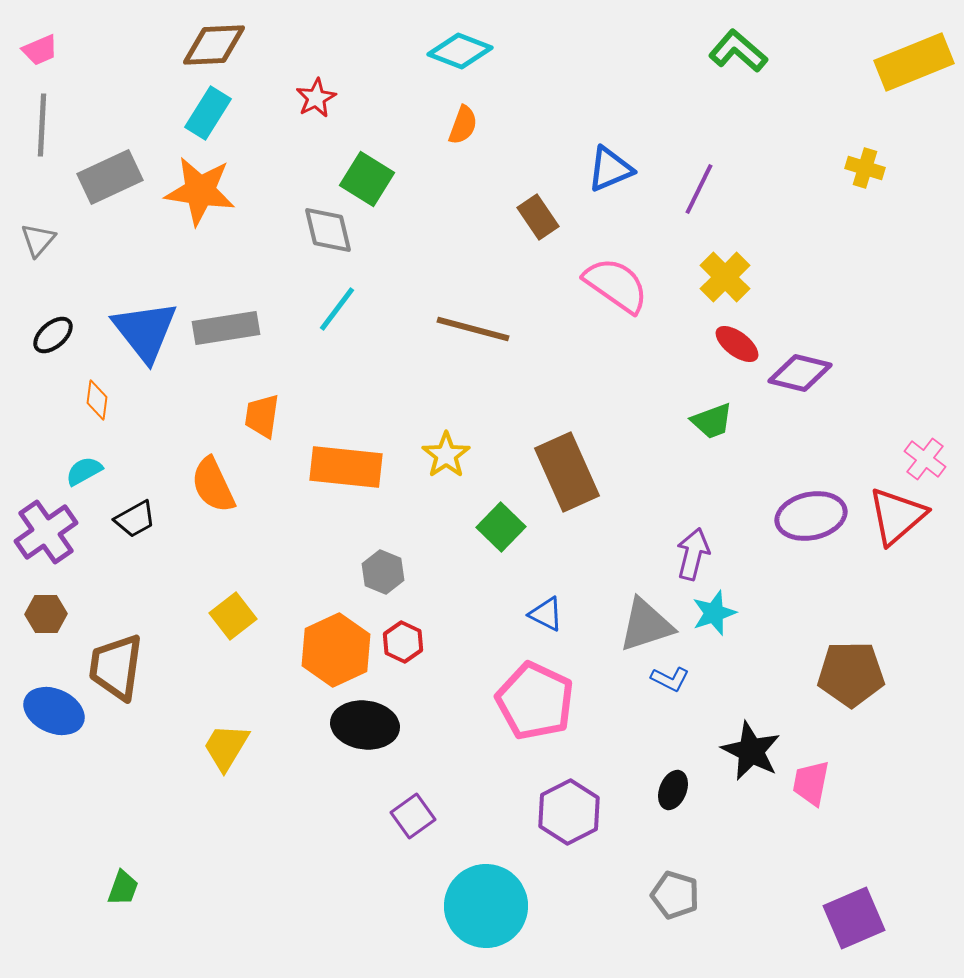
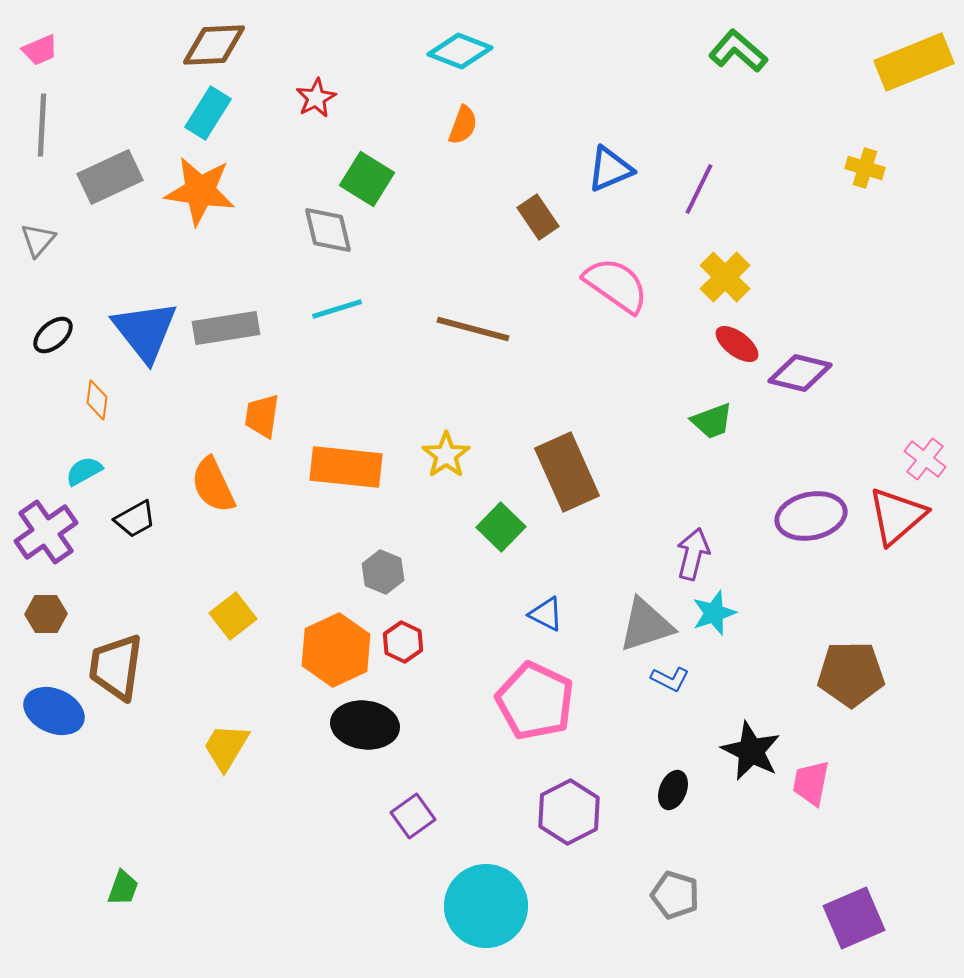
cyan line at (337, 309): rotated 36 degrees clockwise
